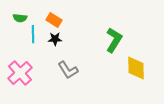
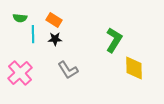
yellow diamond: moved 2 px left
